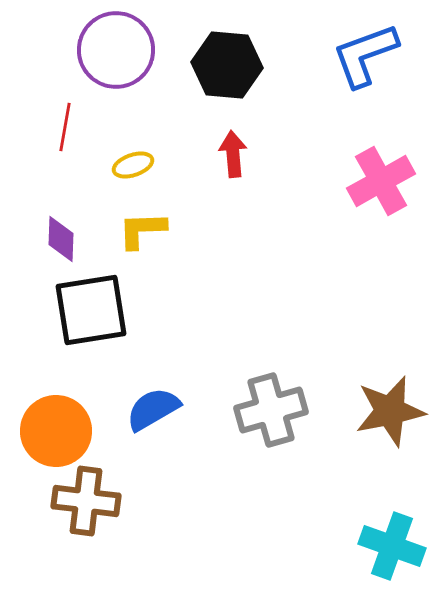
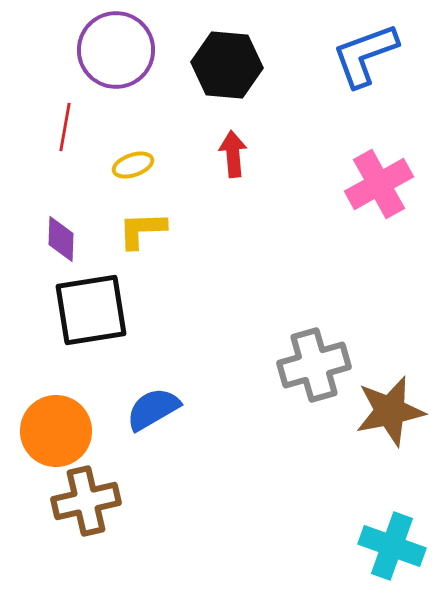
pink cross: moved 2 px left, 3 px down
gray cross: moved 43 px right, 45 px up
brown cross: rotated 20 degrees counterclockwise
